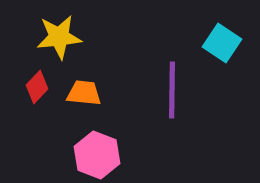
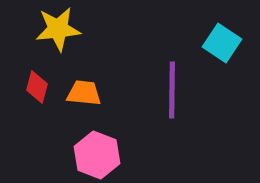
yellow star: moved 1 px left, 8 px up
red diamond: rotated 28 degrees counterclockwise
